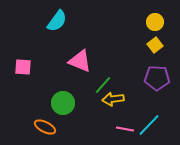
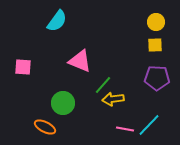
yellow circle: moved 1 px right
yellow square: rotated 35 degrees clockwise
